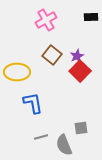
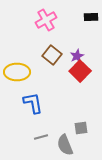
gray semicircle: moved 1 px right
